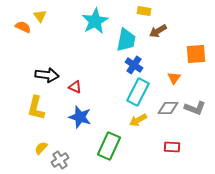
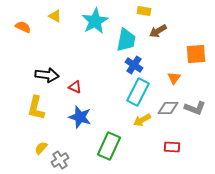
yellow triangle: moved 15 px right; rotated 24 degrees counterclockwise
yellow arrow: moved 4 px right
